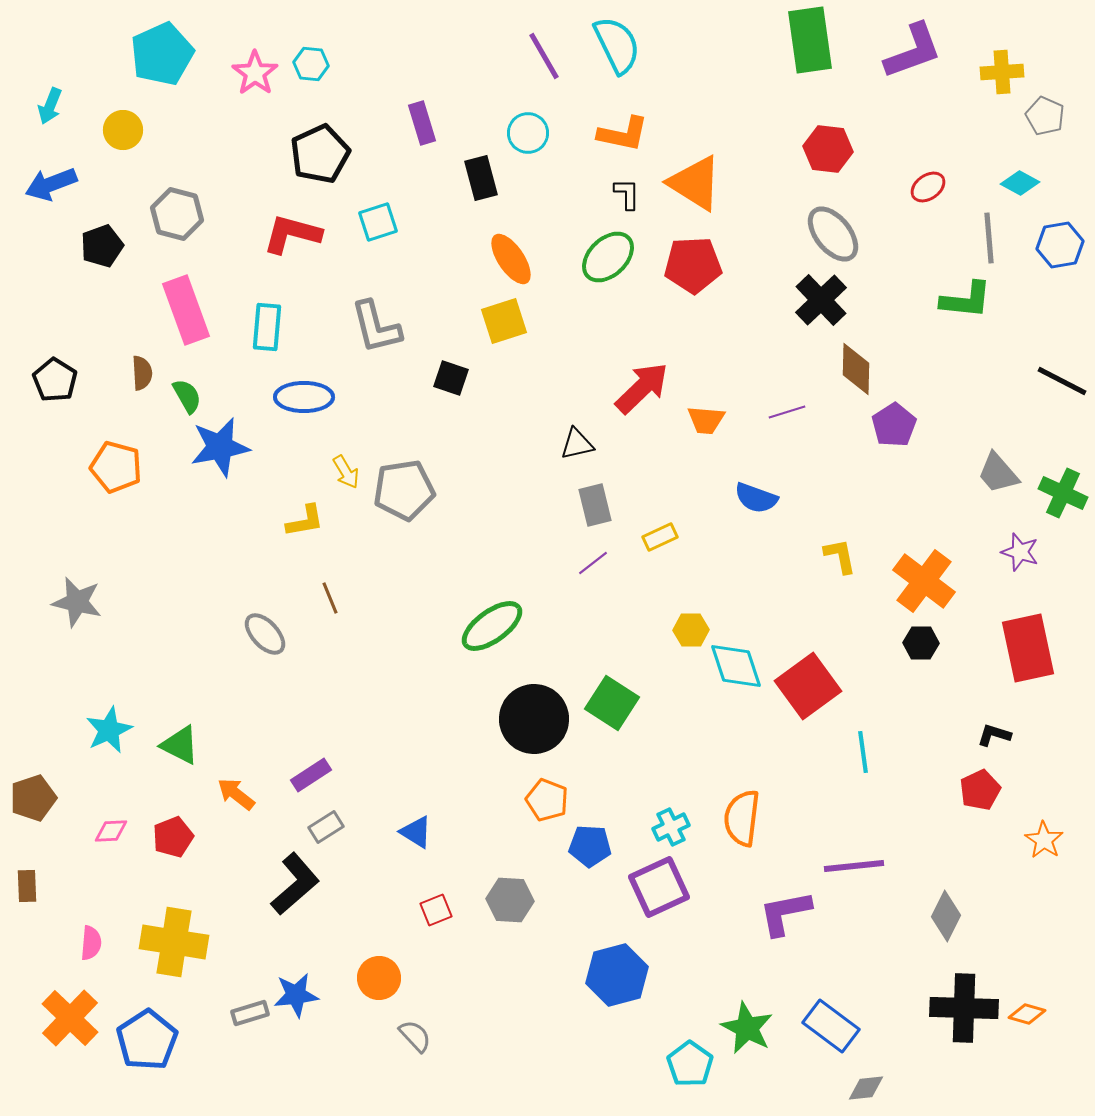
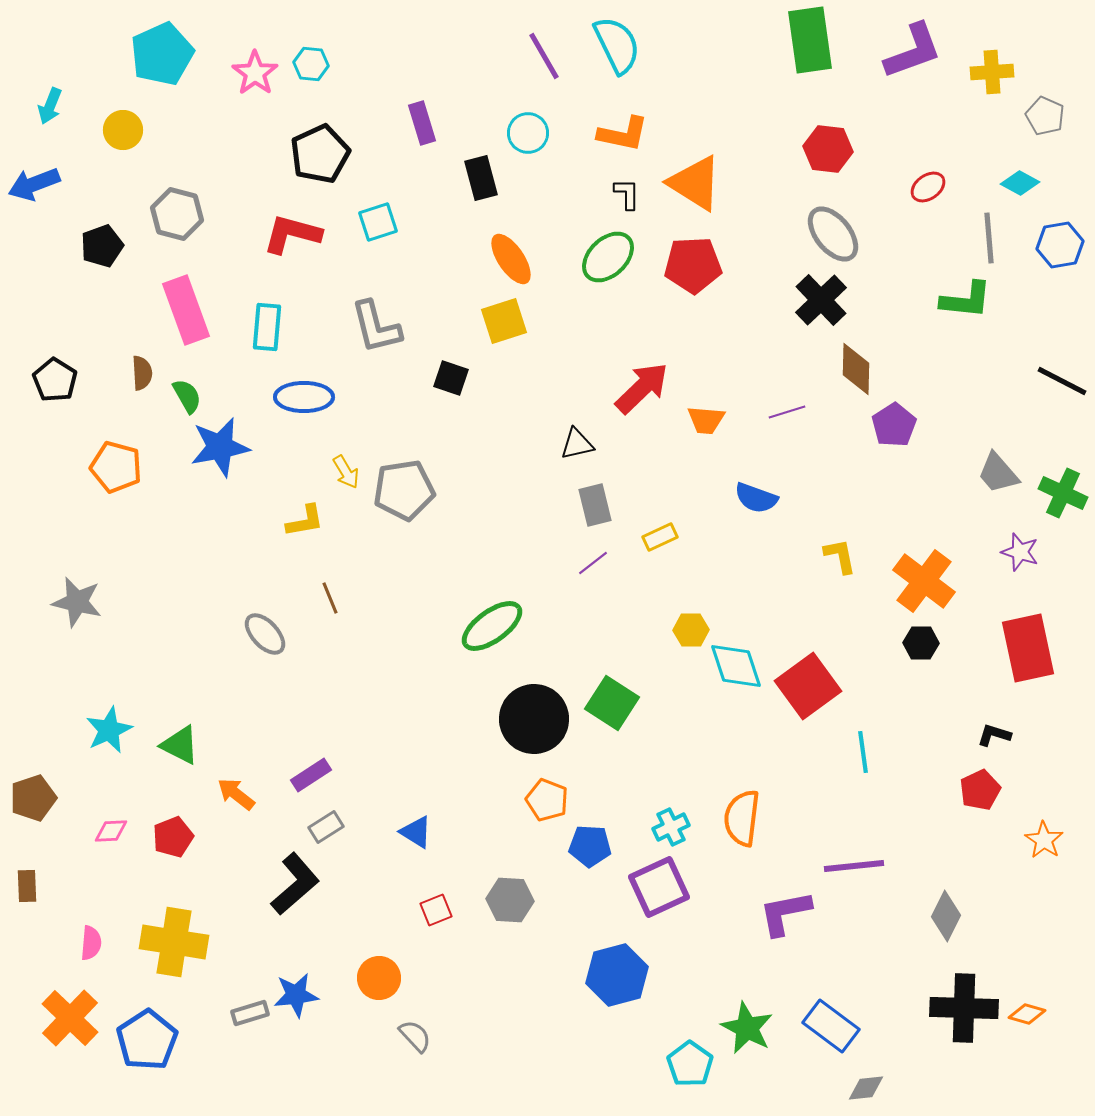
yellow cross at (1002, 72): moved 10 px left
blue arrow at (51, 184): moved 17 px left
